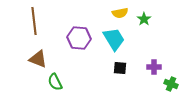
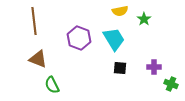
yellow semicircle: moved 2 px up
purple hexagon: rotated 15 degrees clockwise
green semicircle: moved 3 px left, 3 px down
